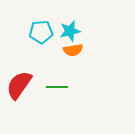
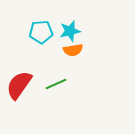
green line: moved 1 px left, 3 px up; rotated 25 degrees counterclockwise
